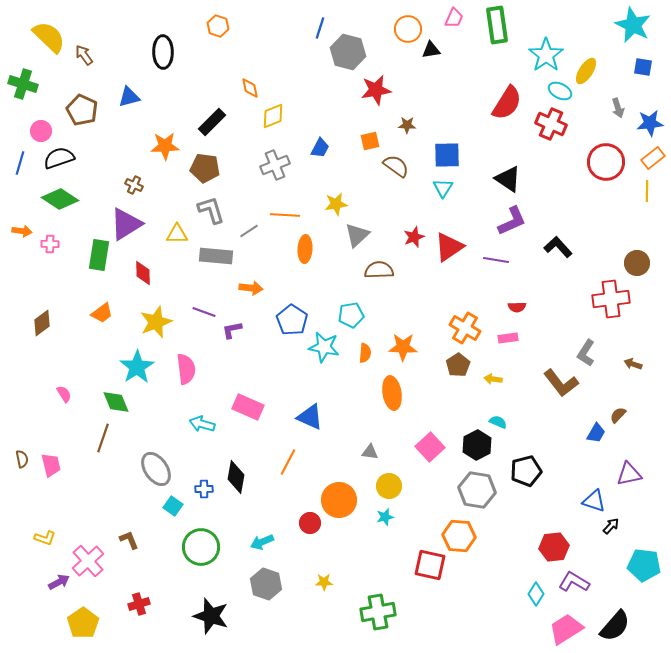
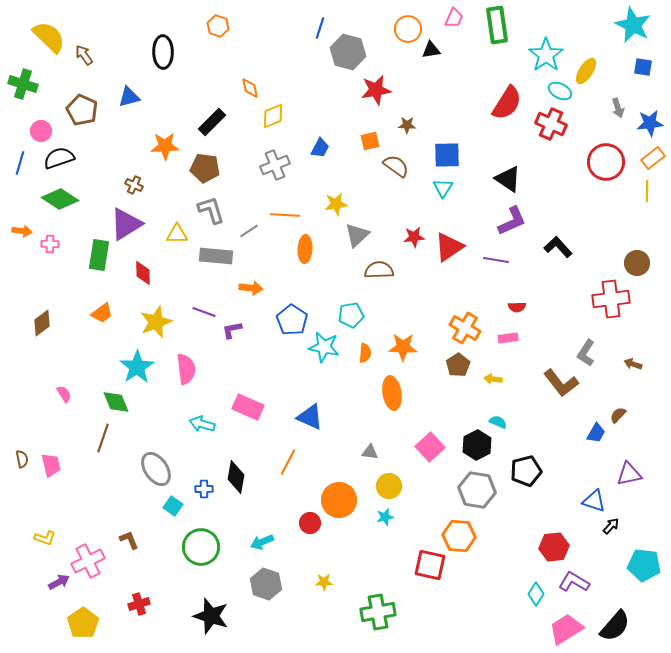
red star at (414, 237): rotated 15 degrees clockwise
pink cross at (88, 561): rotated 16 degrees clockwise
